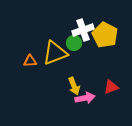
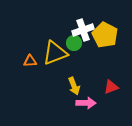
pink arrow: moved 1 px right, 5 px down; rotated 12 degrees clockwise
